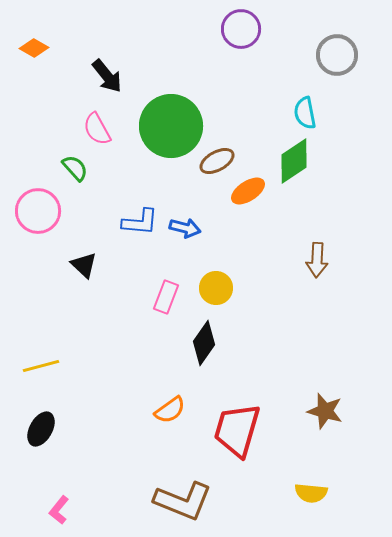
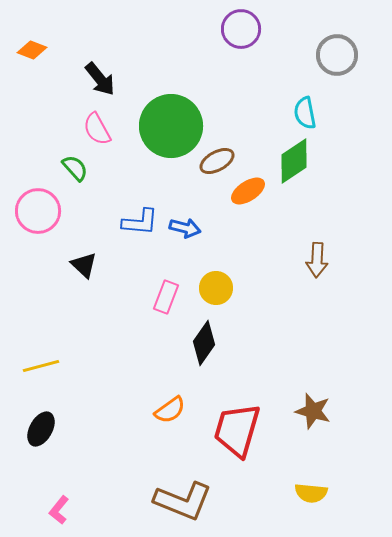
orange diamond: moved 2 px left, 2 px down; rotated 8 degrees counterclockwise
black arrow: moved 7 px left, 3 px down
brown star: moved 12 px left
